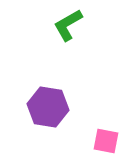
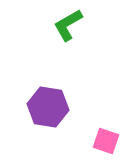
pink square: rotated 8 degrees clockwise
